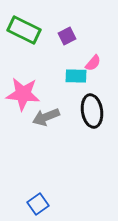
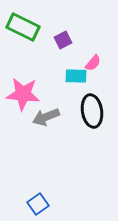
green rectangle: moved 1 px left, 3 px up
purple square: moved 4 px left, 4 px down
